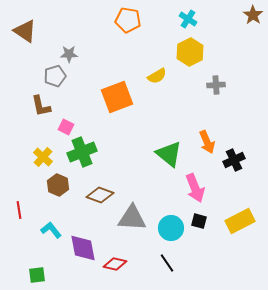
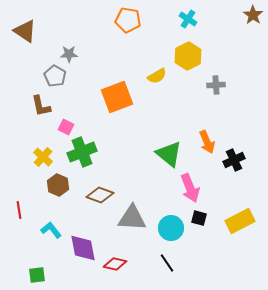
yellow hexagon: moved 2 px left, 4 px down
gray pentagon: rotated 25 degrees counterclockwise
pink arrow: moved 5 px left
black square: moved 3 px up
